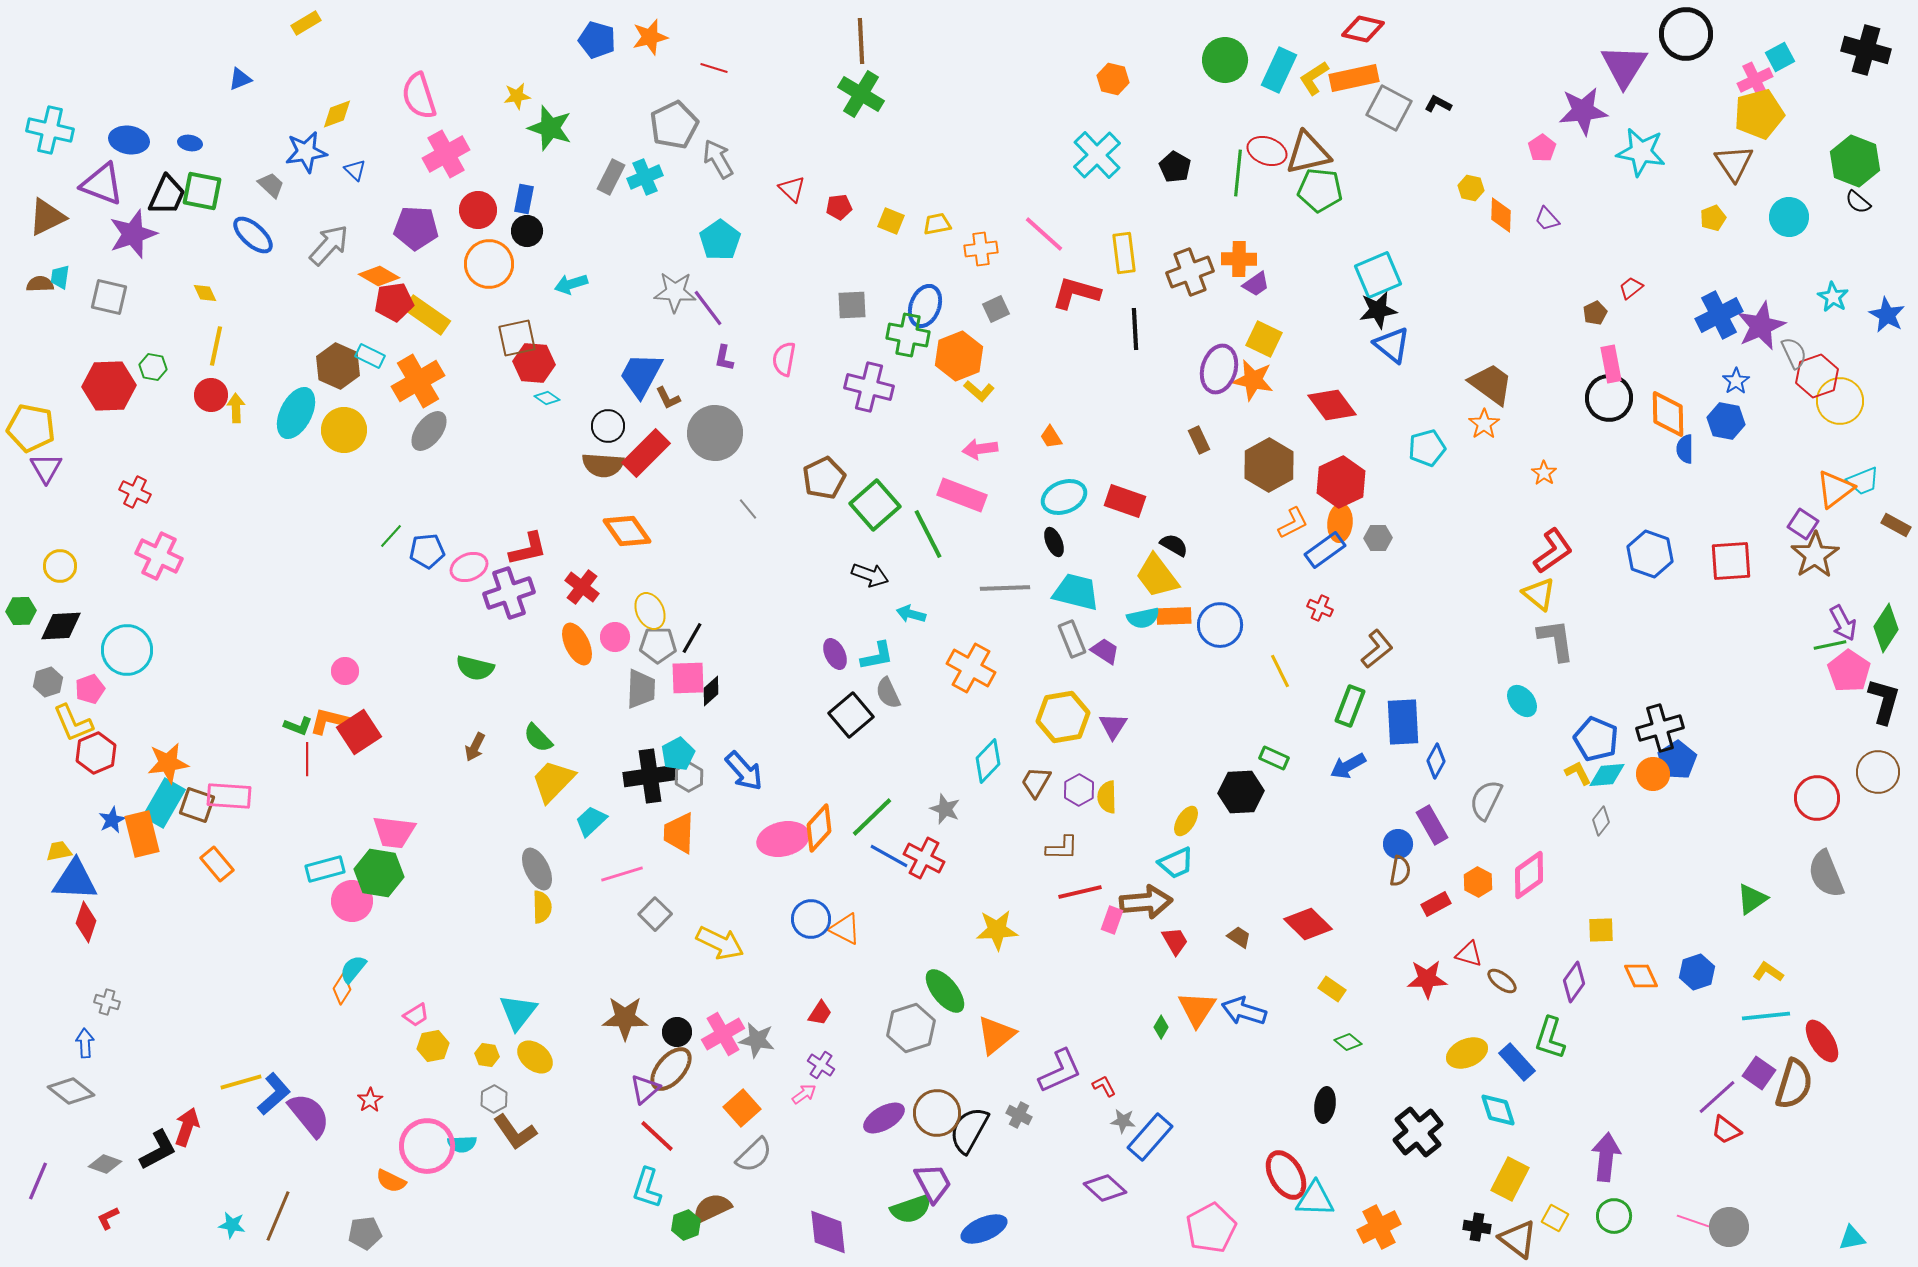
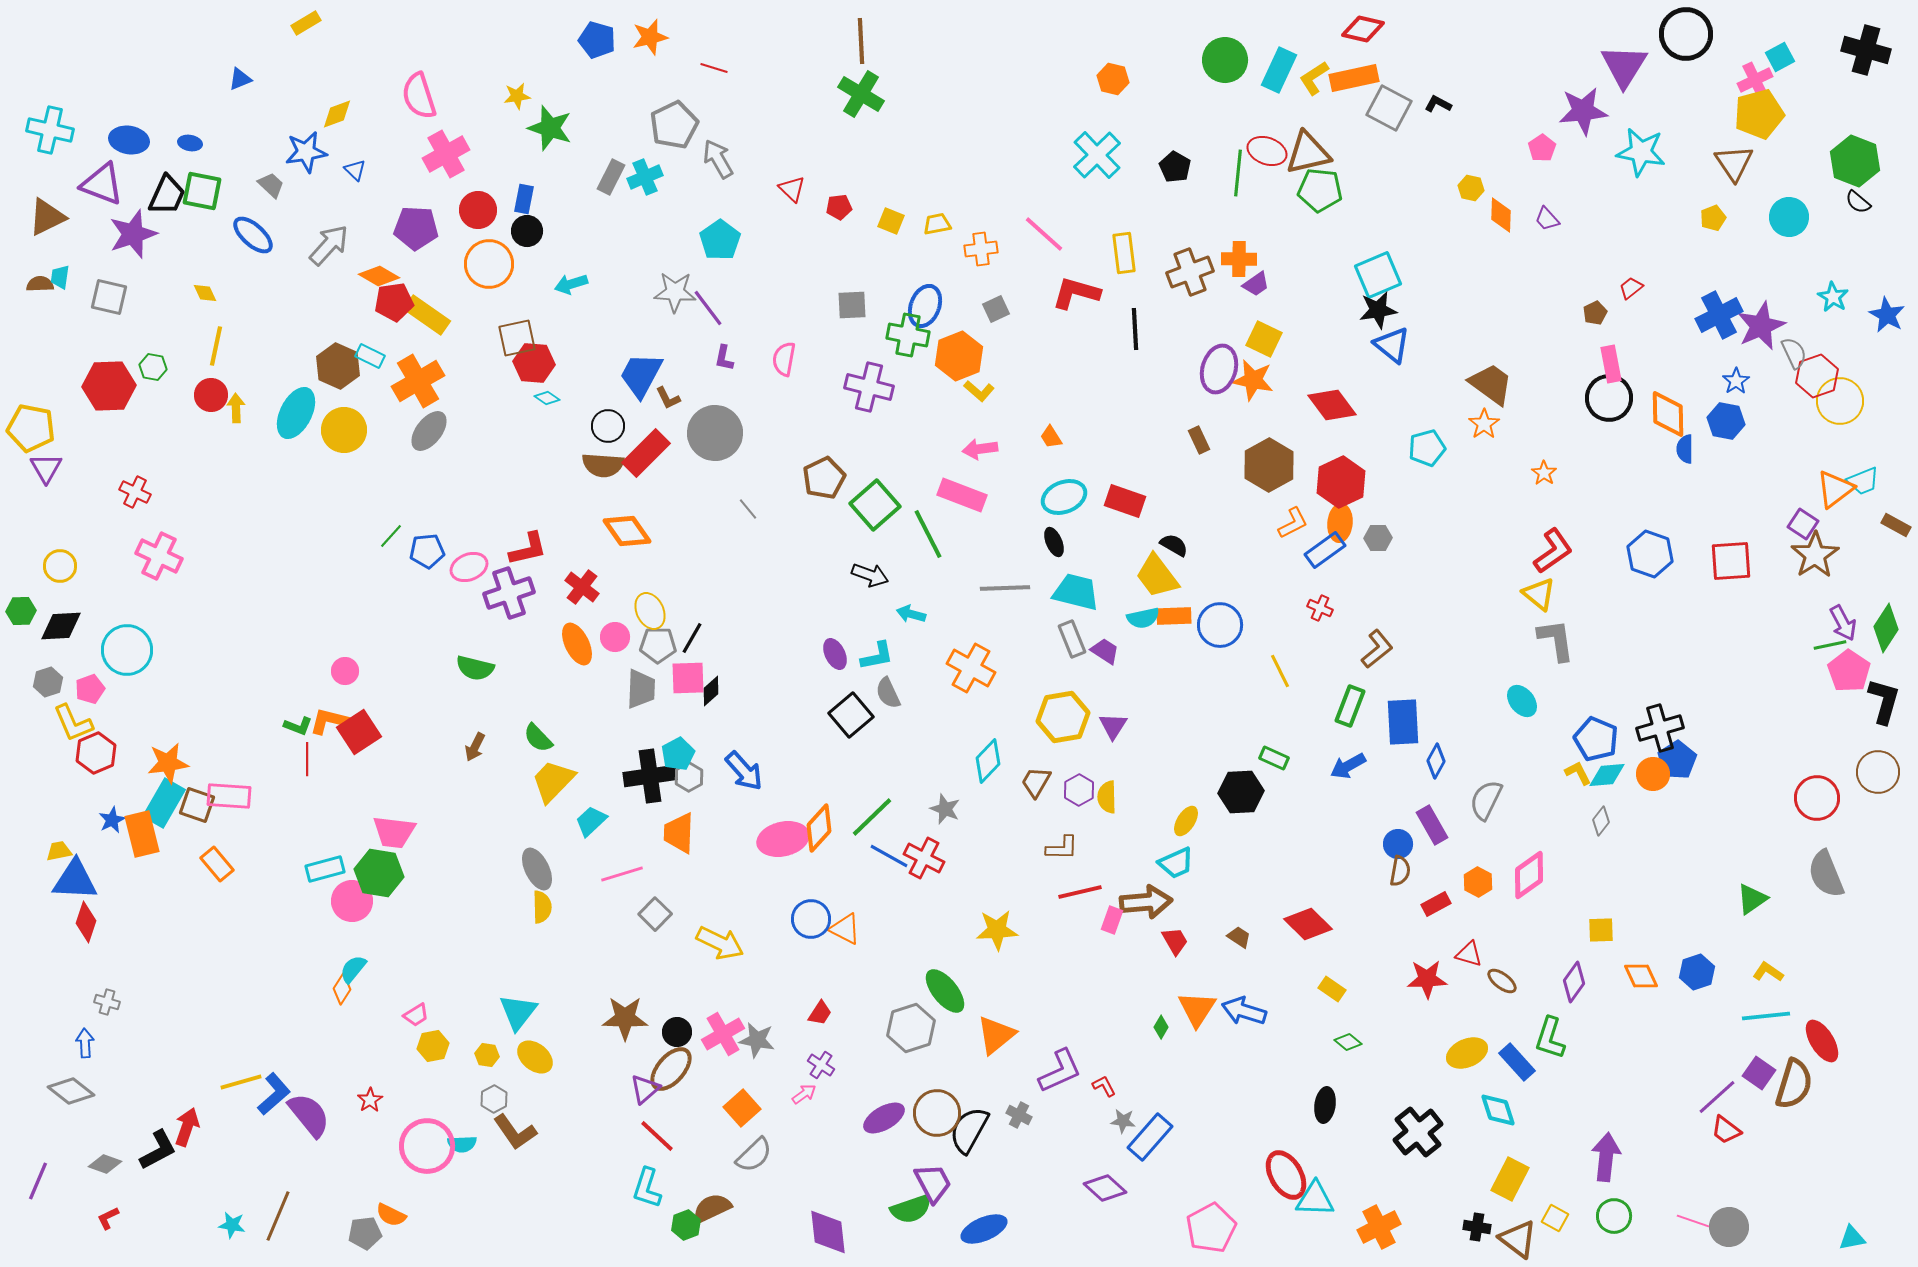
orange semicircle at (391, 1181): moved 34 px down
